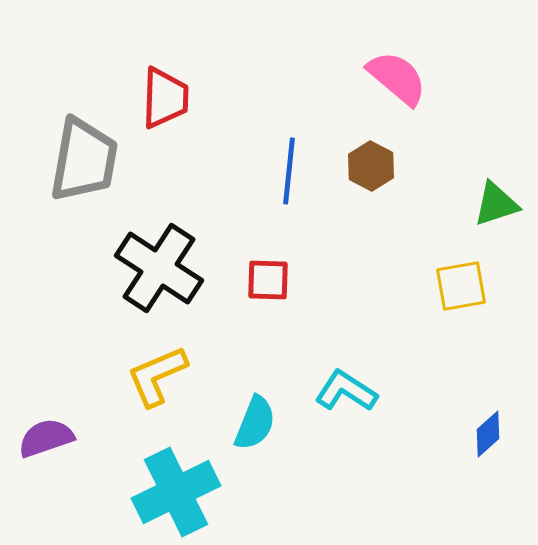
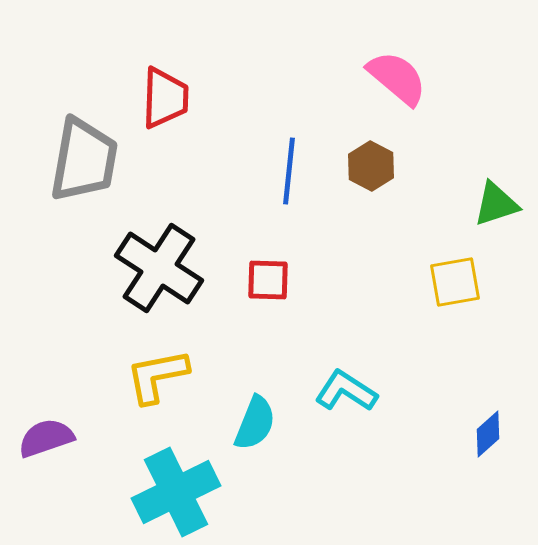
yellow square: moved 6 px left, 4 px up
yellow L-shape: rotated 12 degrees clockwise
